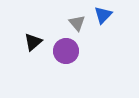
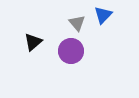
purple circle: moved 5 px right
